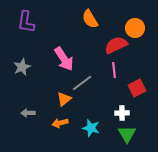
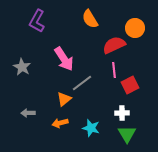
purple L-shape: moved 11 px right, 1 px up; rotated 20 degrees clockwise
red semicircle: moved 2 px left
gray star: rotated 18 degrees counterclockwise
red square: moved 7 px left, 3 px up
